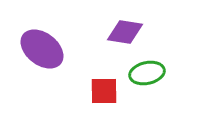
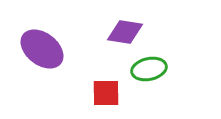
green ellipse: moved 2 px right, 4 px up
red square: moved 2 px right, 2 px down
